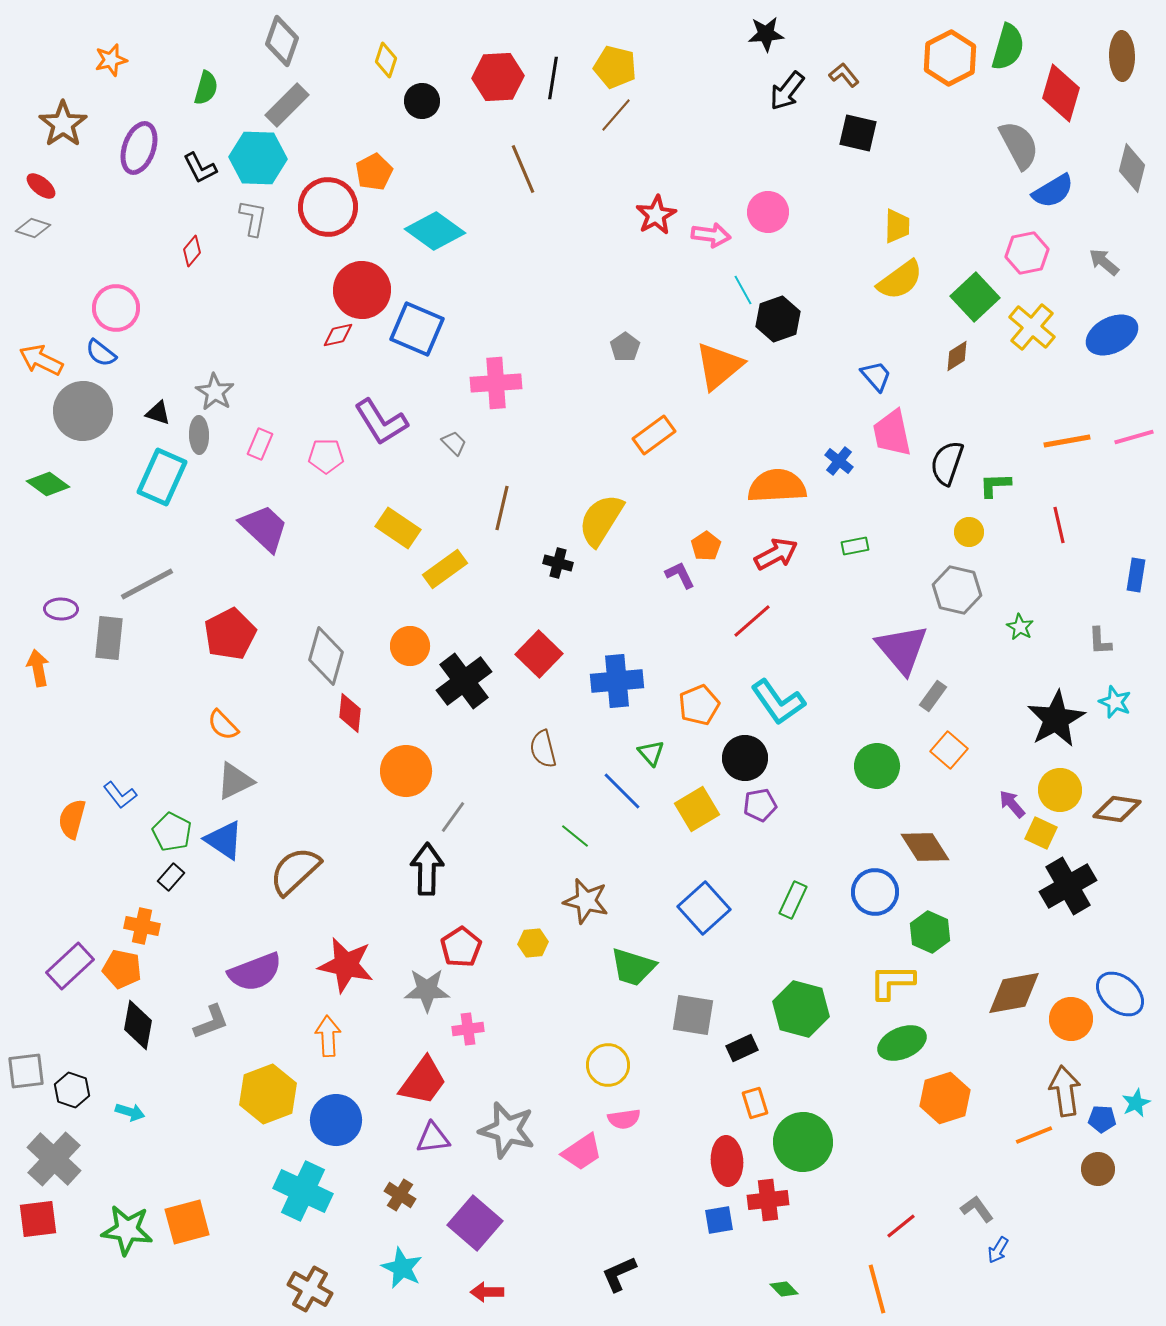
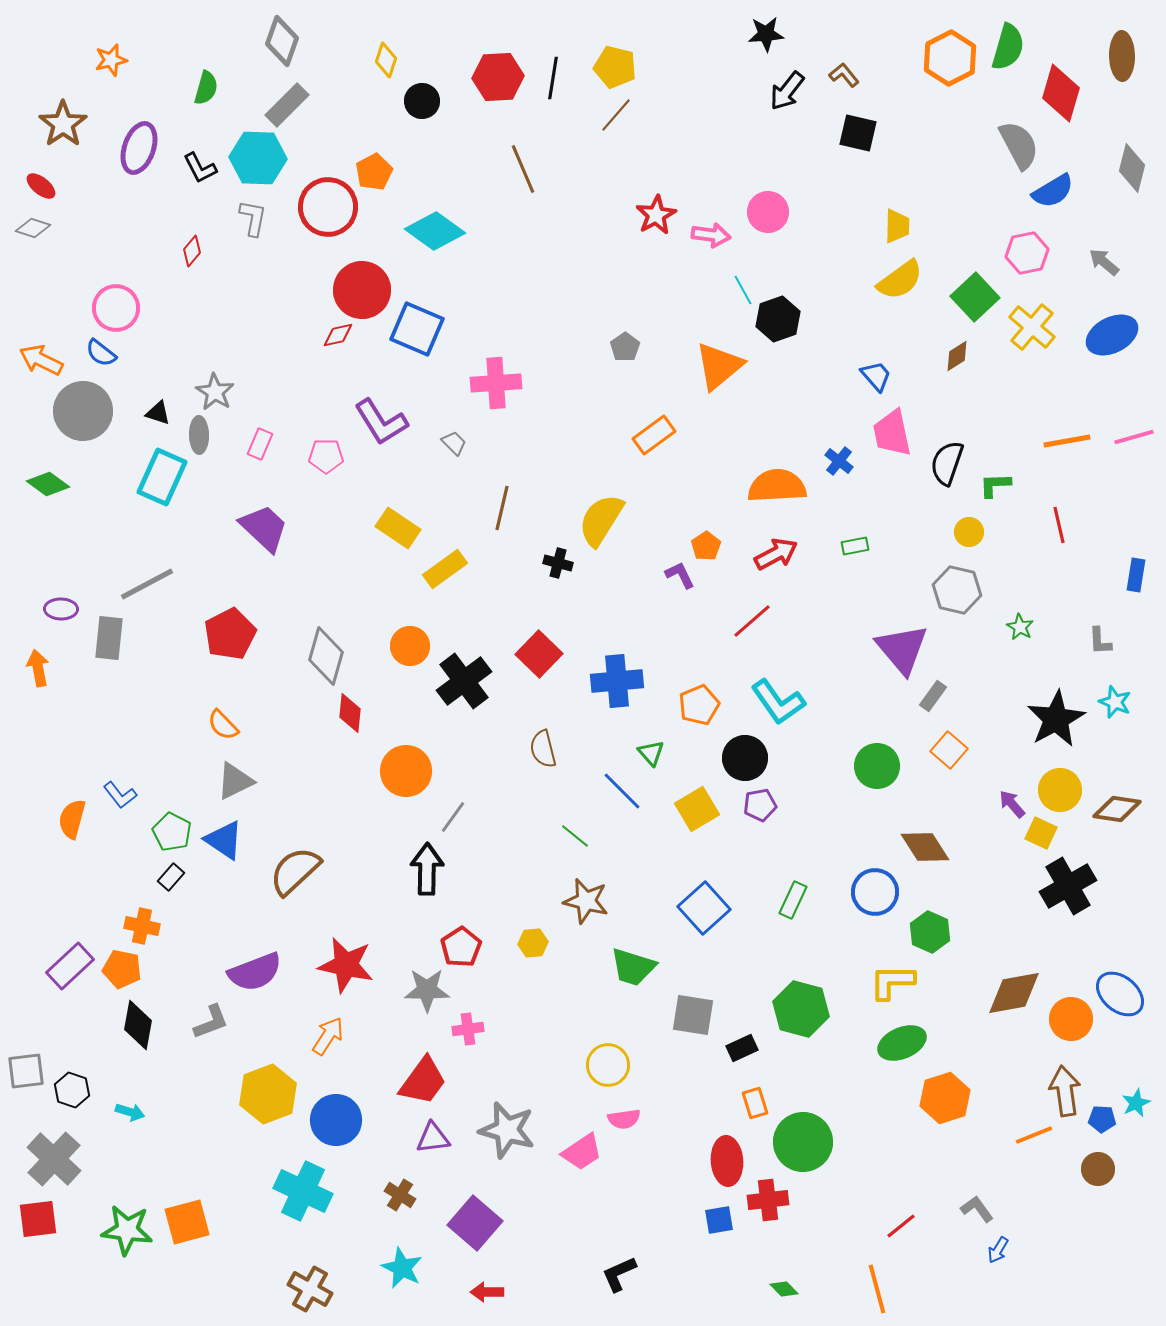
orange arrow at (328, 1036): rotated 36 degrees clockwise
